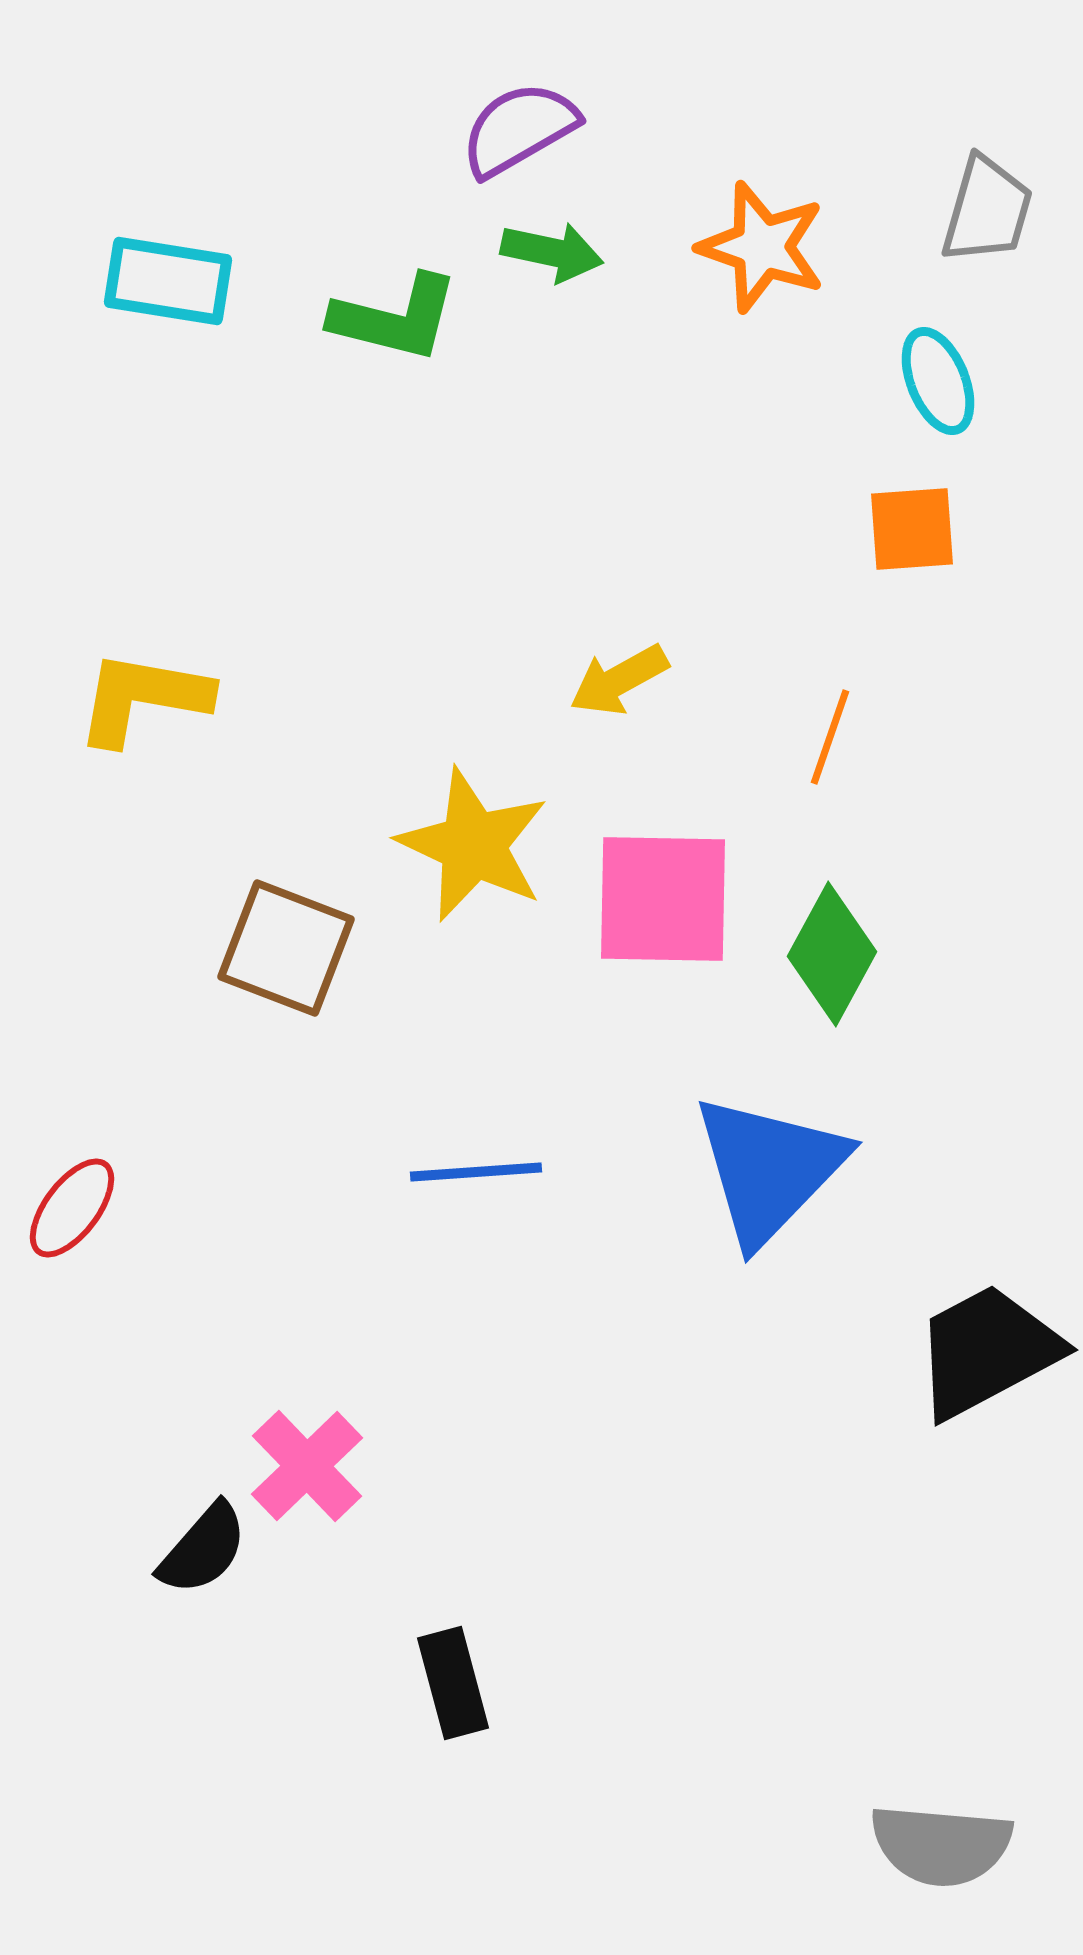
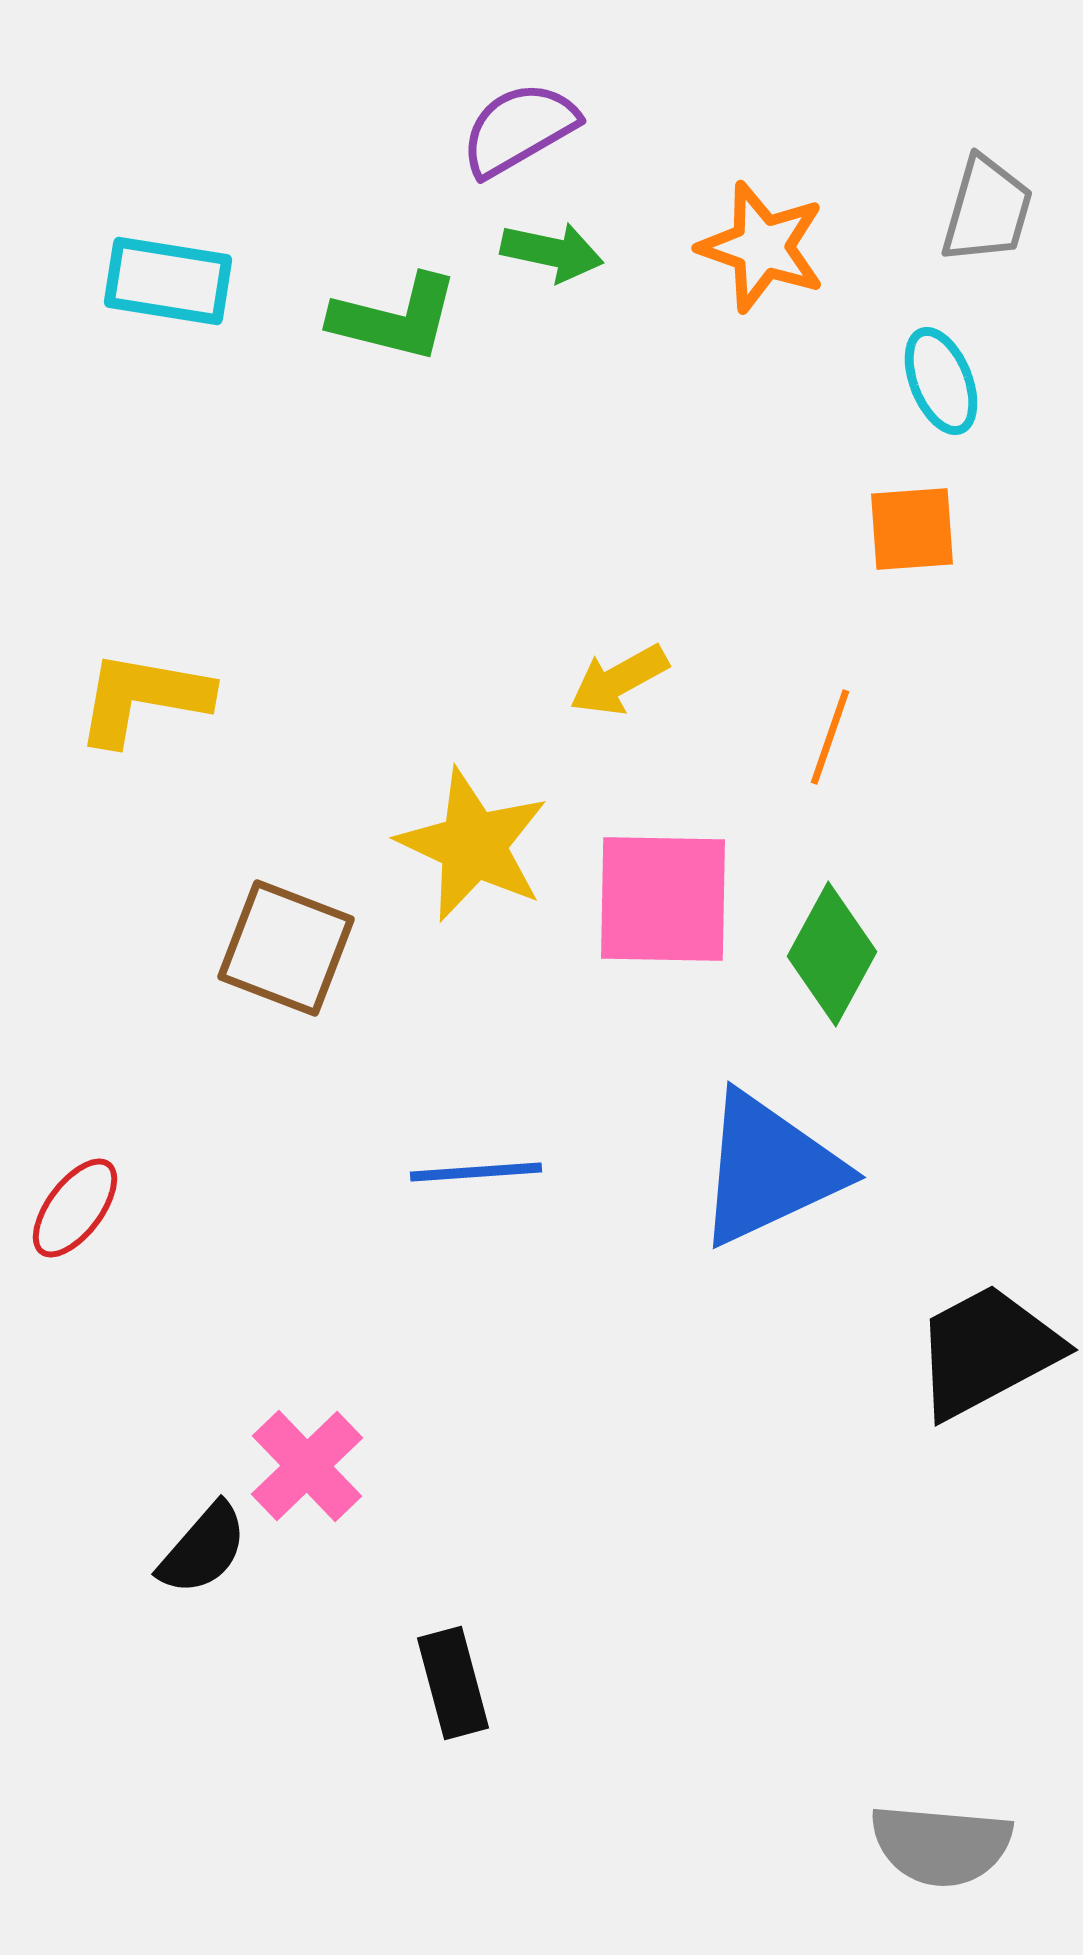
cyan ellipse: moved 3 px right
blue triangle: rotated 21 degrees clockwise
red ellipse: moved 3 px right
